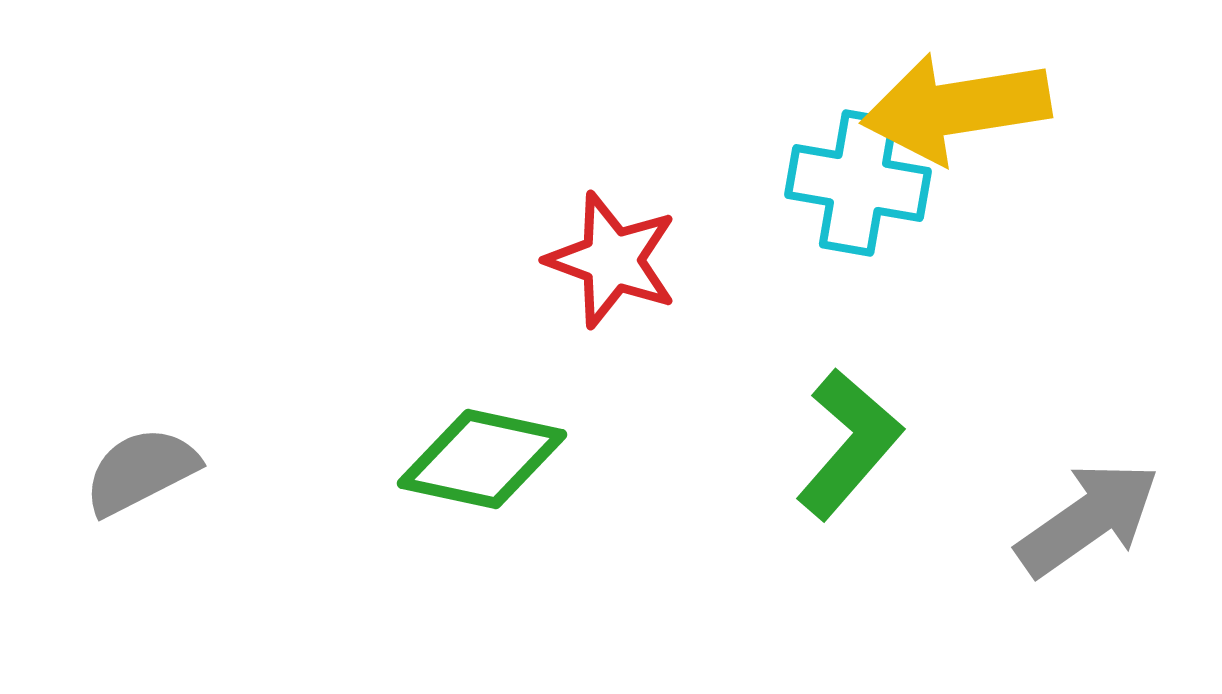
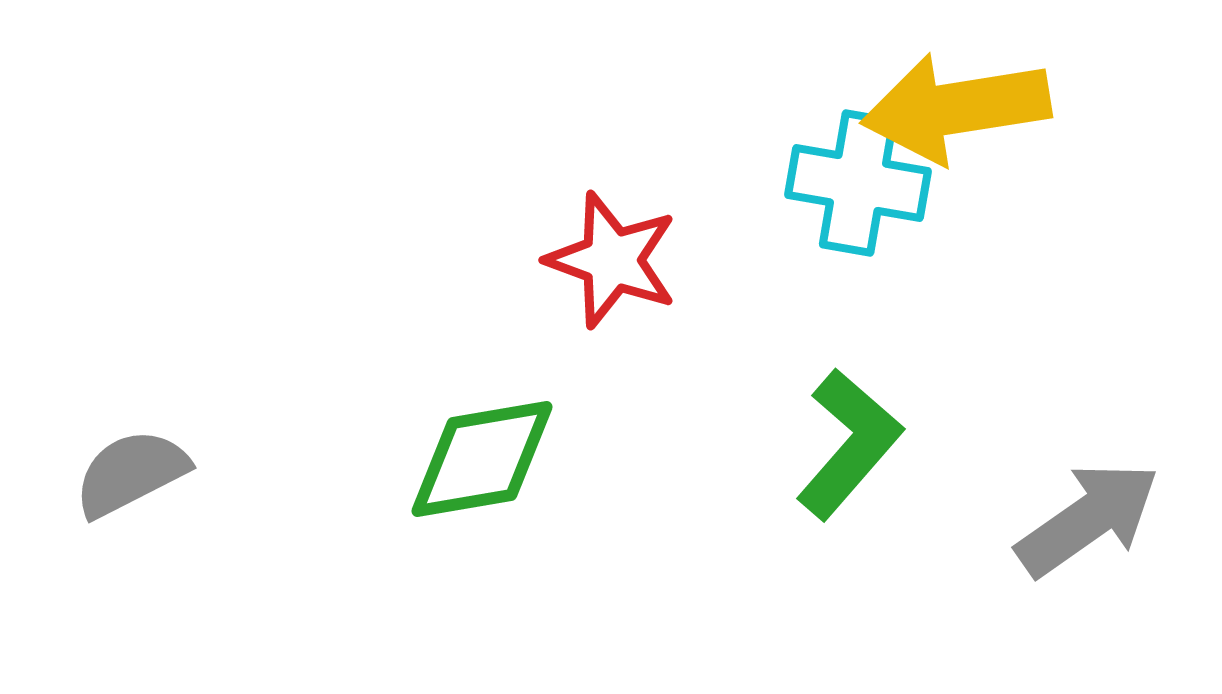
green diamond: rotated 22 degrees counterclockwise
gray semicircle: moved 10 px left, 2 px down
